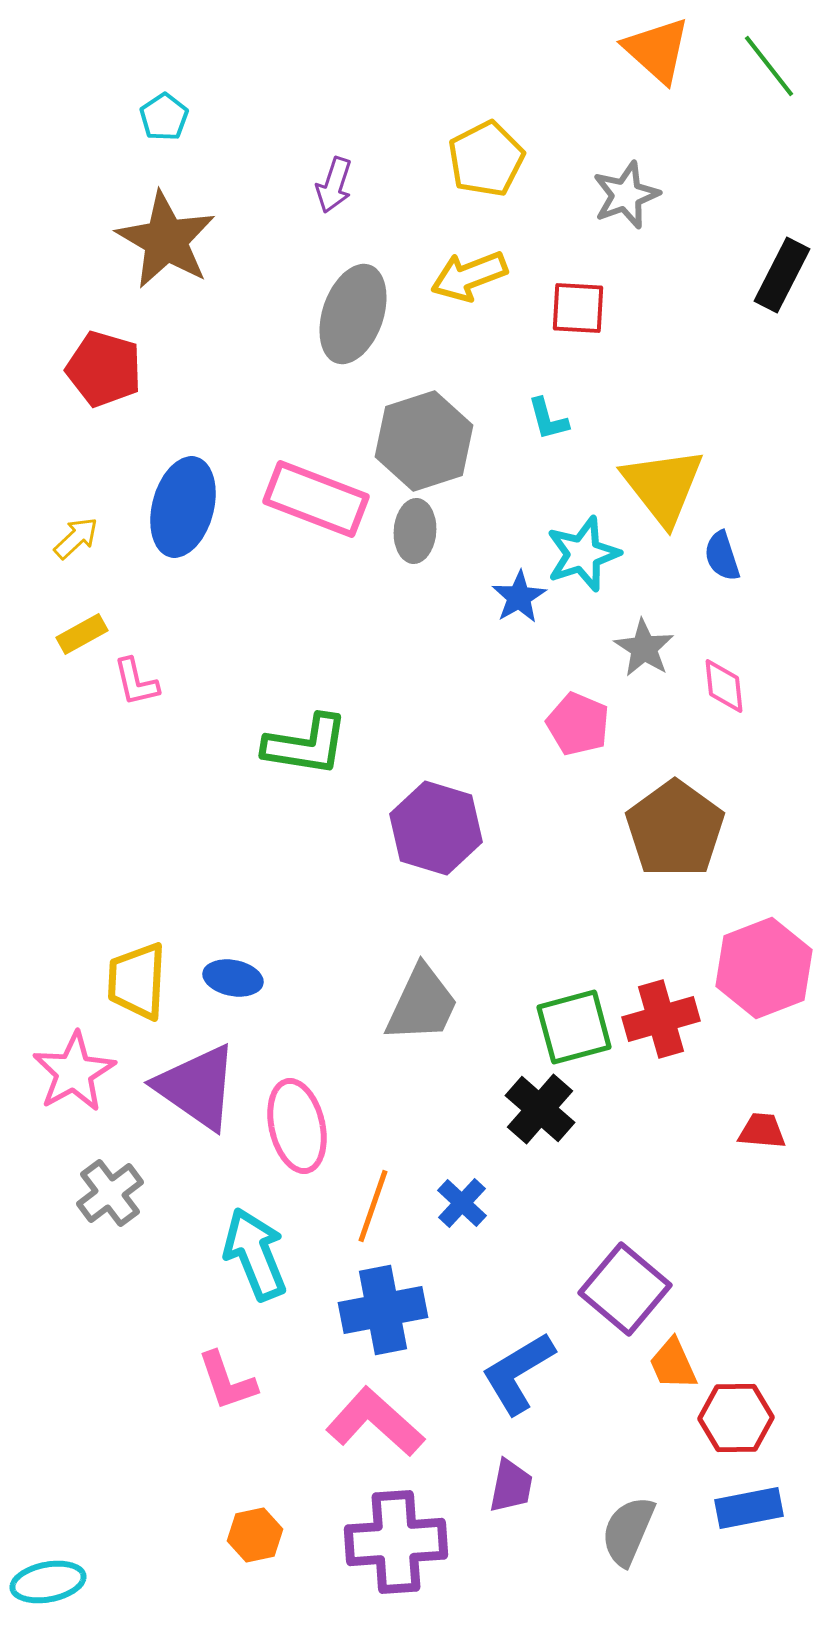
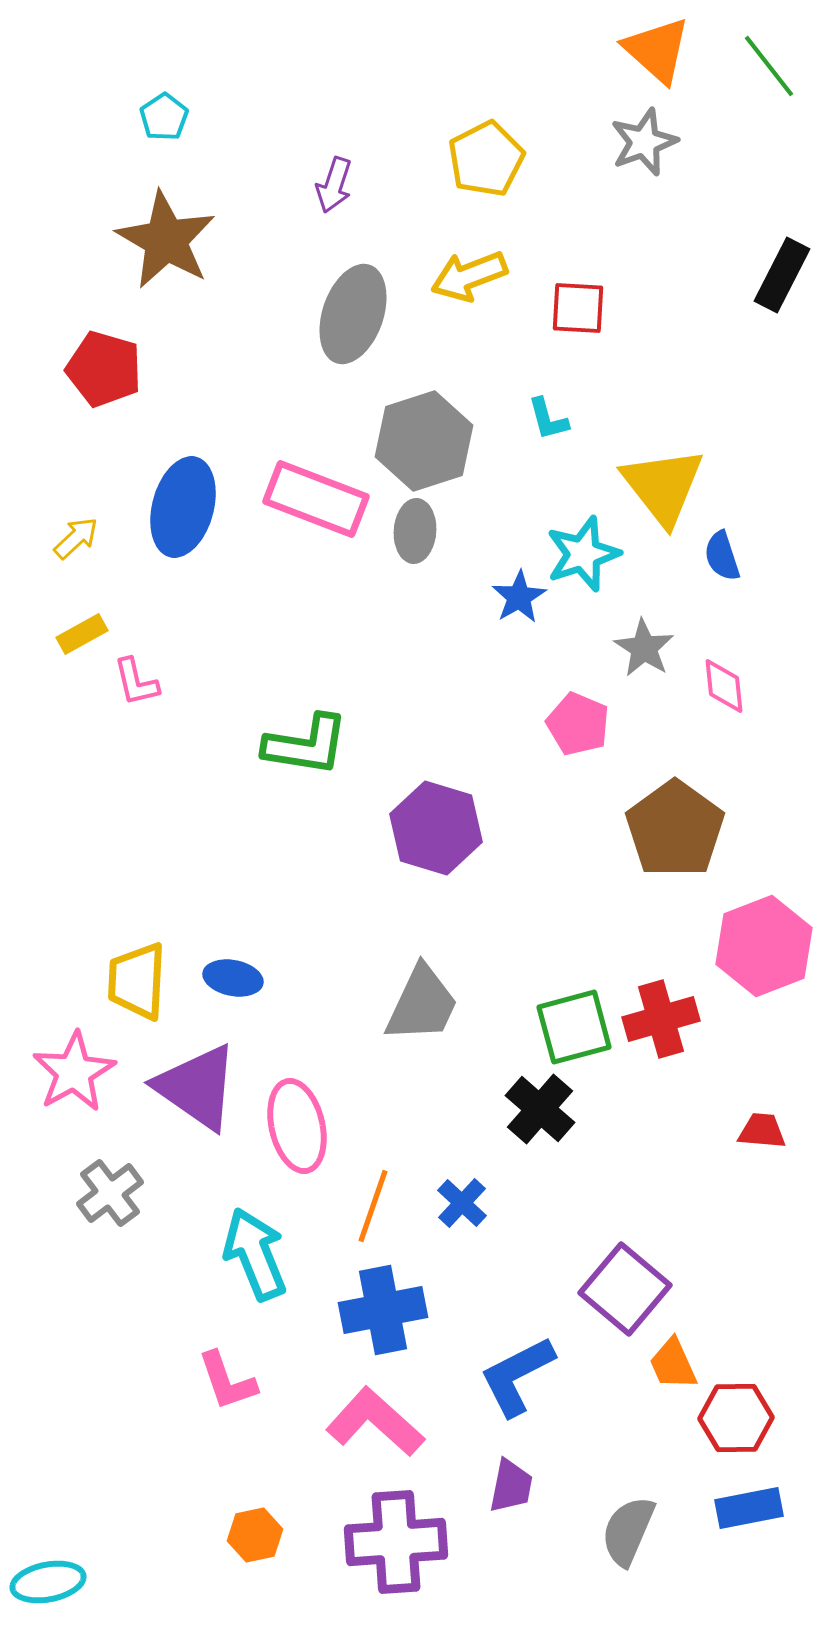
gray star at (626, 195): moved 18 px right, 53 px up
pink hexagon at (764, 968): moved 22 px up
blue L-shape at (518, 1373): moved 1 px left, 3 px down; rotated 4 degrees clockwise
